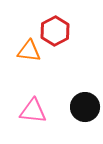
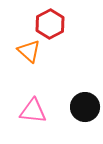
red hexagon: moved 5 px left, 7 px up
orange triangle: rotated 35 degrees clockwise
